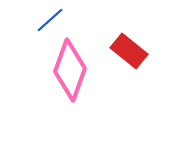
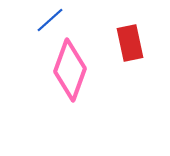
red rectangle: moved 1 px right, 8 px up; rotated 39 degrees clockwise
